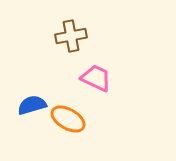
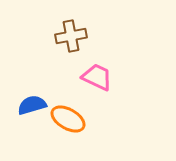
pink trapezoid: moved 1 px right, 1 px up
